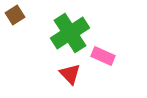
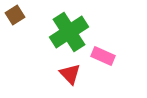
green cross: moved 1 px left, 1 px up
